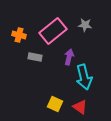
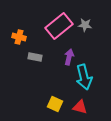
pink rectangle: moved 6 px right, 5 px up
orange cross: moved 2 px down
red triangle: rotated 21 degrees counterclockwise
